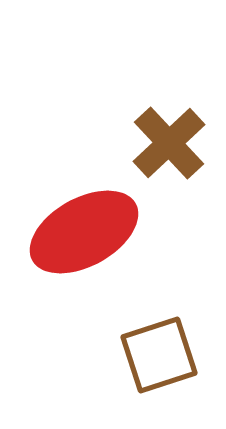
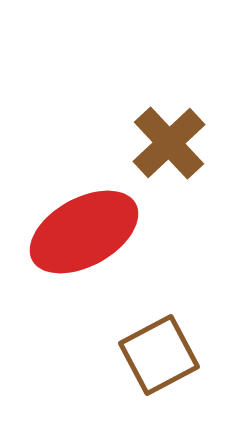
brown square: rotated 10 degrees counterclockwise
